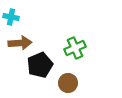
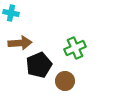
cyan cross: moved 4 px up
black pentagon: moved 1 px left
brown circle: moved 3 px left, 2 px up
